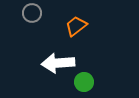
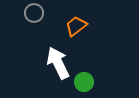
gray circle: moved 2 px right
white arrow: rotated 68 degrees clockwise
